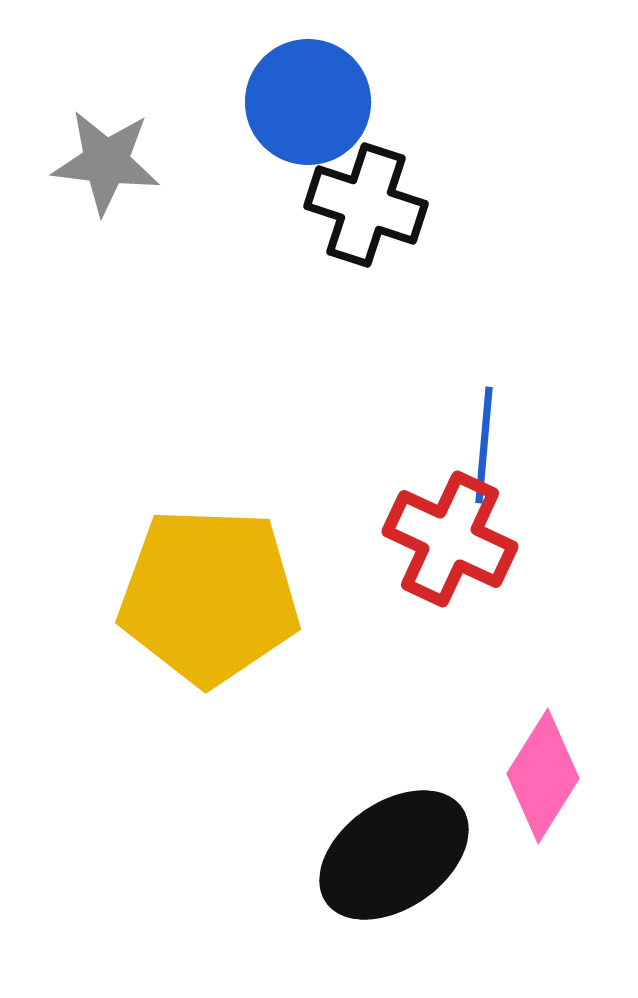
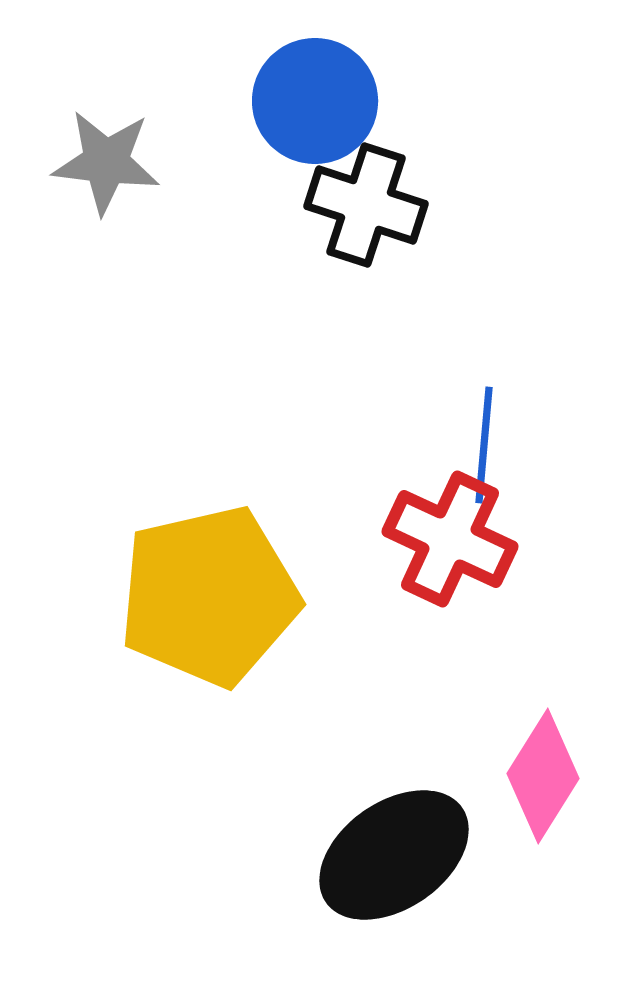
blue circle: moved 7 px right, 1 px up
yellow pentagon: rotated 15 degrees counterclockwise
